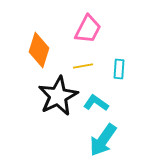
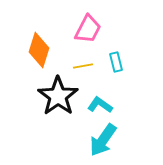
cyan rectangle: moved 3 px left, 7 px up; rotated 18 degrees counterclockwise
black star: rotated 9 degrees counterclockwise
cyan L-shape: moved 4 px right, 2 px down
